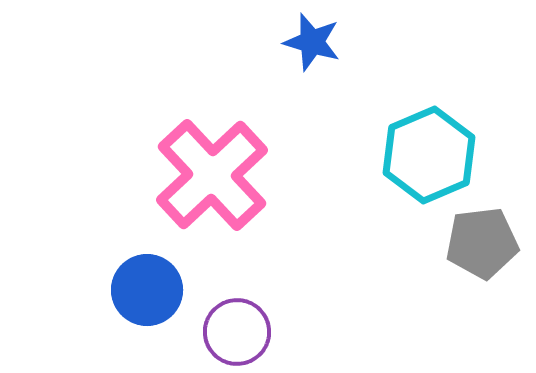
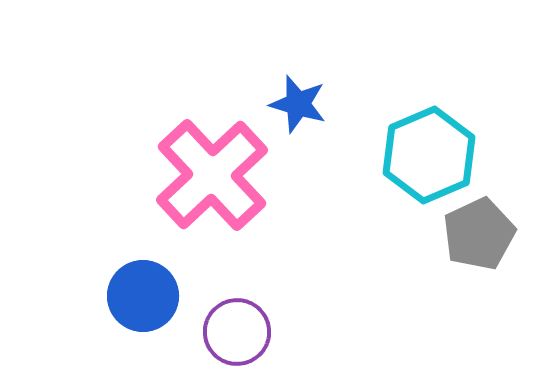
blue star: moved 14 px left, 62 px down
gray pentagon: moved 3 px left, 9 px up; rotated 18 degrees counterclockwise
blue circle: moved 4 px left, 6 px down
